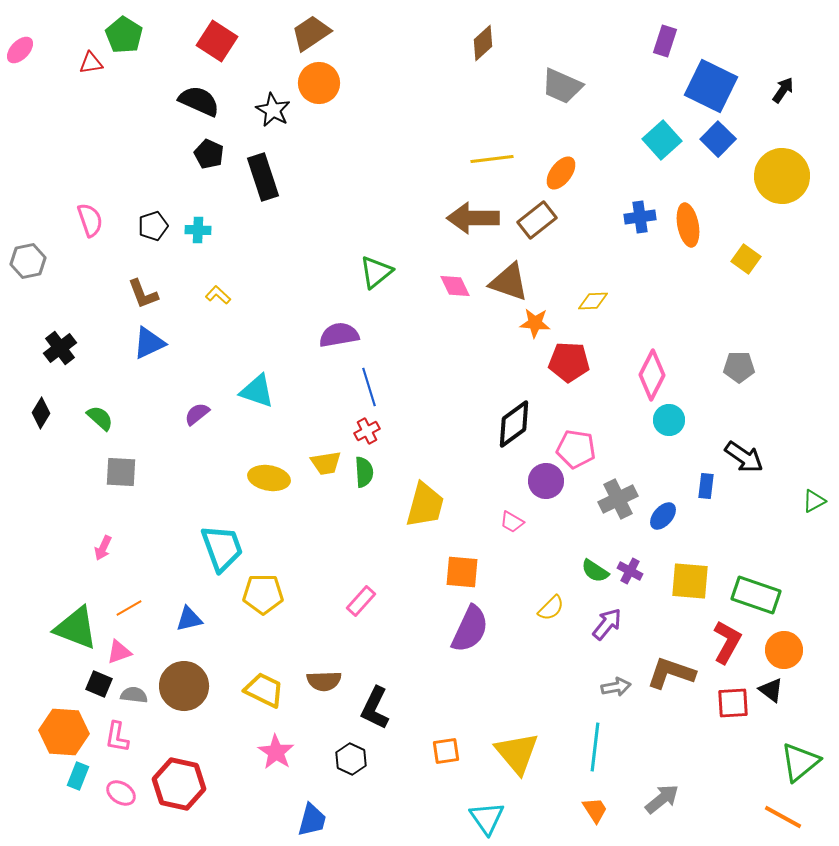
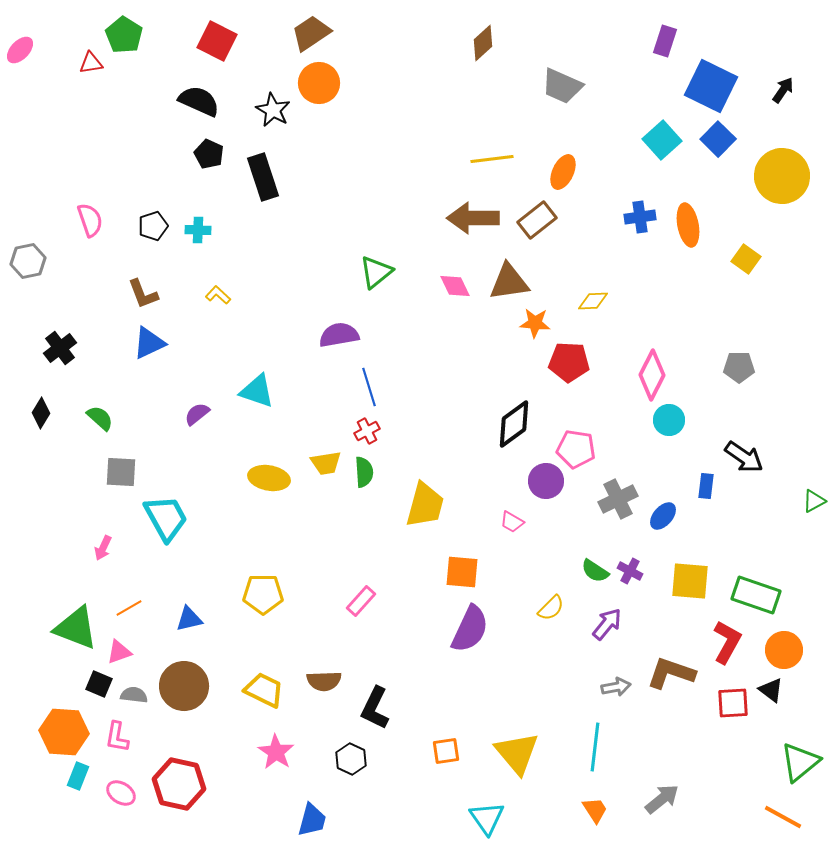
red square at (217, 41): rotated 6 degrees counterclockwise
orange ellipse at (561, 173): moved 2 px right, 1 px up; rotated 12 degrees counterclockwise
brown triangle at (509, 282): rotated 27 degrees counterclockwise
cyan trapezoid at (222, 548): moved 56 px left, 30 px up; rotated 9 degrees counterclockwise
